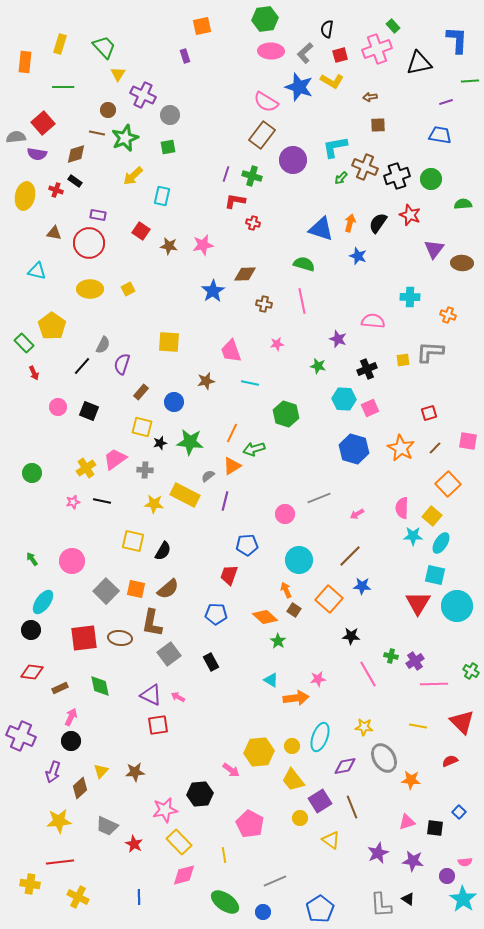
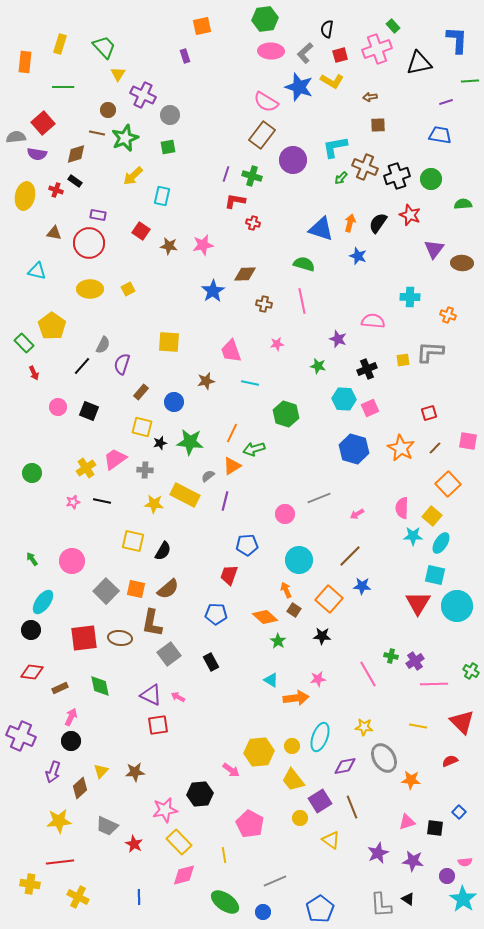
black star at (351, 636): moved 29 px left
